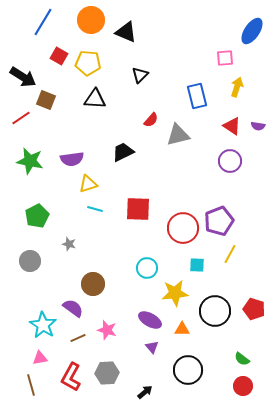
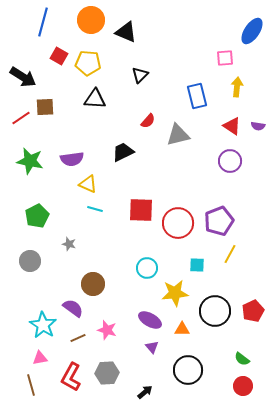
blue line at (43, 22): rotated 16 degrees counterclockwise
yellow arrow at (237, 87): rotated 12 degrees counterclockwise
brown square at (46, 100): moved 1 px left, 7 px down; rotated 24 degrees counterclockwise
red semicircle at (151, 120): moved 3 px left, 1 px down
yellow triangle at (88, 184): rotated 42 degrees clockwise
red square at (138, 209): moved 3 px right, 1 px down
red circle at (183, 228): moved 5 px left, 5 px up
red pentagon at (254, 309): moved 1 px left, 2 px down; rotated 30 degrees clockwise
